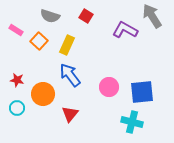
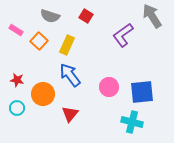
purple L-shape: moved 2 px left, 5 px down; rotated 65 degrees counterclockwise
